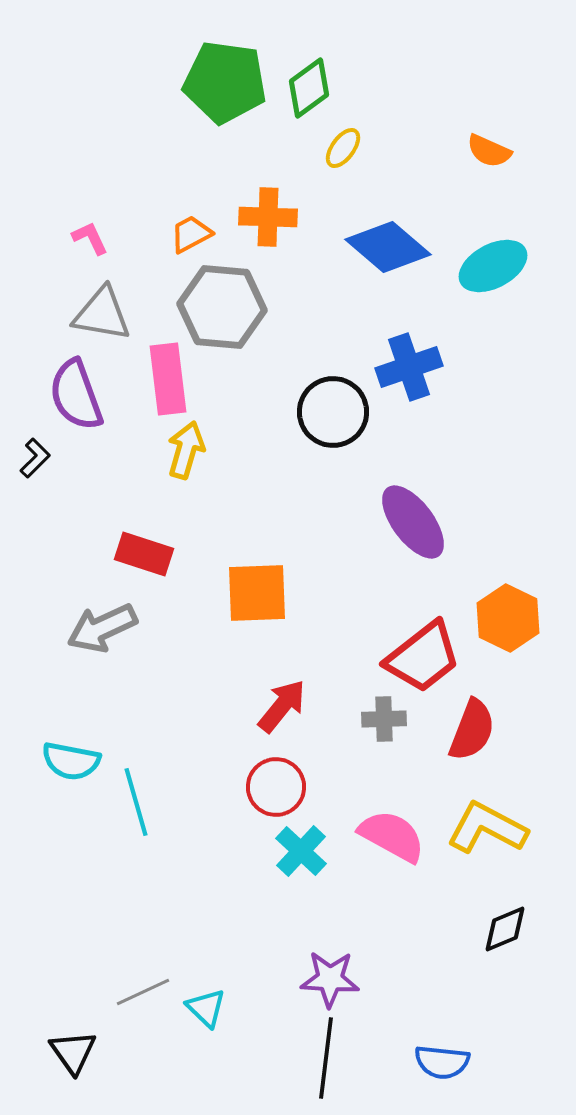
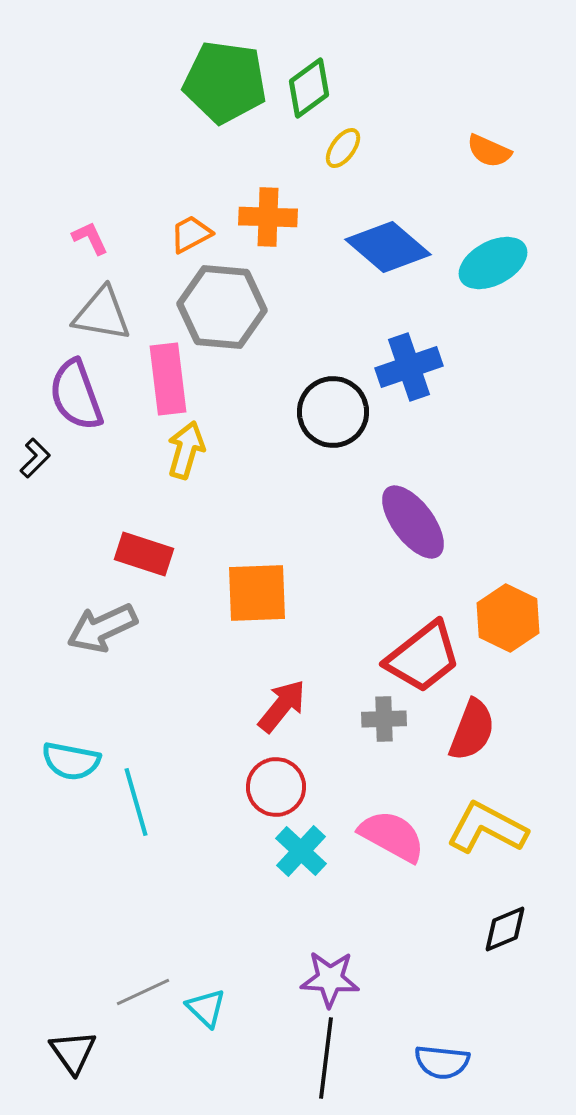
cyan ellipse: moved 3 px up
